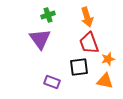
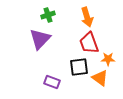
purple triangle: rotated 20 degrees clockwise
orange star: rotated 16 degrees clockwise
orange triangle: moved 5 px left, 3 px up; rotated 24 degrees clockwise
